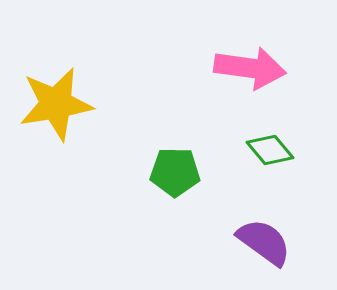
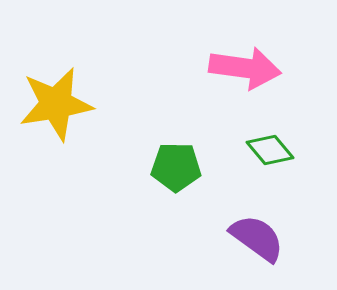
pink arrow: moved 5 px left
green pentagon: moved 1 px right, 5 px up
purple semicircle: moved 7 px left, 4 px up
